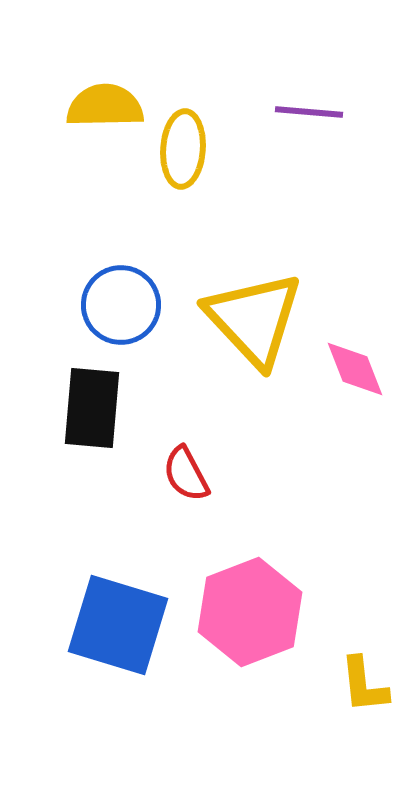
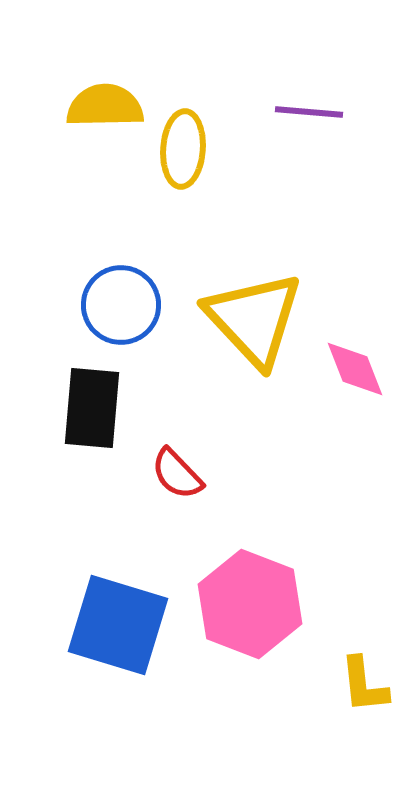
red semicircle: moved 9 px left; rotated 16 degrees counterclockwise
pink hexagon: moved 8 px up; rotated 18 degrees counterclockwise
